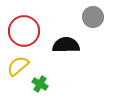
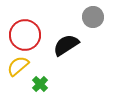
red circle: moved 1 px right, 4 px down
black semicircle: rotated 32 degrees counterclockwise
green cross: rotated 14 degrees clockwise
